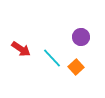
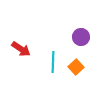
cyan line: moved 1 px right, 4 px down; rotated 45 degrees clockwise
